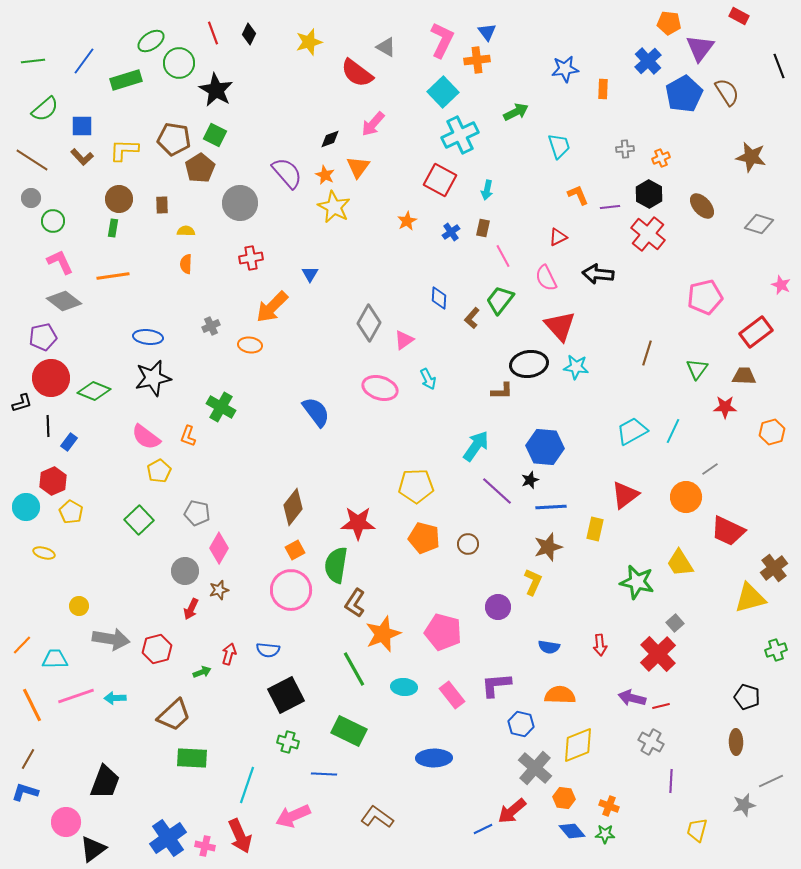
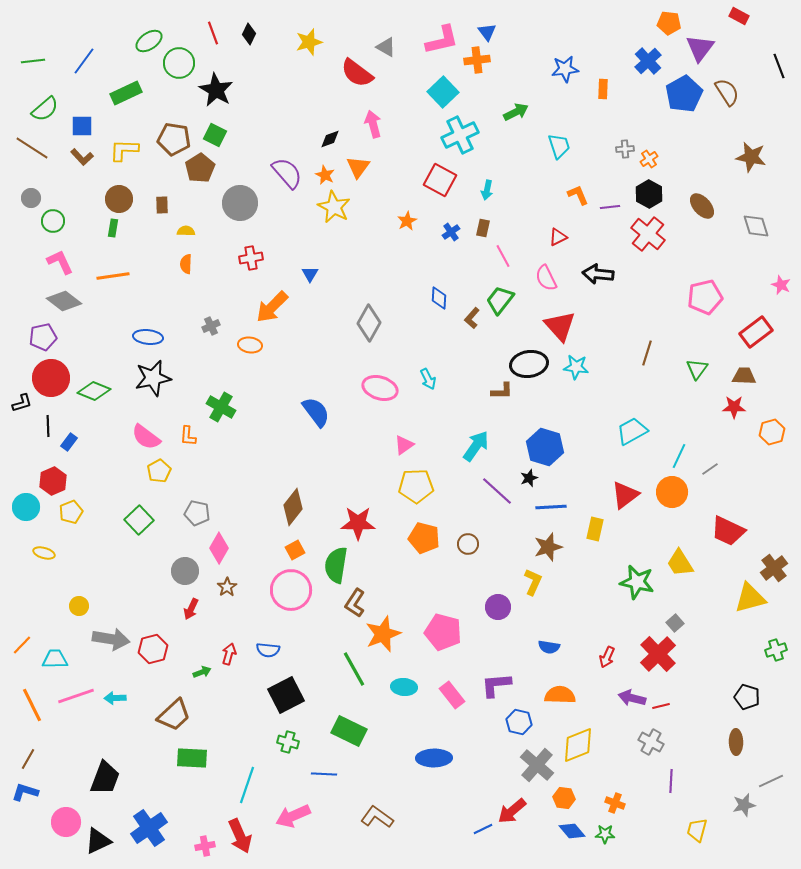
pink L-shape at (442, 40): rotated 51 degrees clockwise
green ellipse at (151, 41): moved 2 px left
green rectangle at (126, 80): moved 13 px down; rotated 8 degrees counterclockwise
pink arrow at (373, 124): rotated 124 degrees clockwise
orange cross at (661, 158): moved 12 px left, 1 px down; rotated 12 degrees counterclockwise
brown line at (32, 160): moved 12 px up
gray diamond at (759, 224): moved 3 px left, 2 px down; rotated 56 degrees clockwise
pink triangle at (404, 340): moved 105 px down
red star at (725, 407): moved 9 px right
cyan line at (673, 431): moved 6 px right, 25 px down
orange L-shape at (188, 436): rotated 15 degrees counterclockwise
blue hexagon at (545, 447): rotated 12 degrees clockwise
black star at (530, 480): moved 1 px left, 2 px up
orange circle at (686, 497): moved 14 px left, 5 px up
yellow pentagon at (71, 512): rotated 20 degrees clockwise
brown star at (219, 590): moved 8 px right, 3 px up; rotated 18 degrees counterclockwise
red arrow at (600, 645): moved 7 px right, 12 px down; rotated 30 degrees clockwise
red hexagon at (157, 649): moved 4 px left
blue hexagon at (521, 724): moved 2 px left, 2 px up
gray cross at (535, 768): moved 2 px right, 3 px up
black trapezoid at (105, 782): moved 4 px up
orange cross at (609, 806): moved 6 px right, 3 px up
blue cross at (168, 838): moved 19 px left, 10 px up
pink cross at (205, 846): rotated 24 degrees counterclockwise
black triangle at (93, 849): moved 5 px right, 8 px up; rotated 12 degrees clockwise
